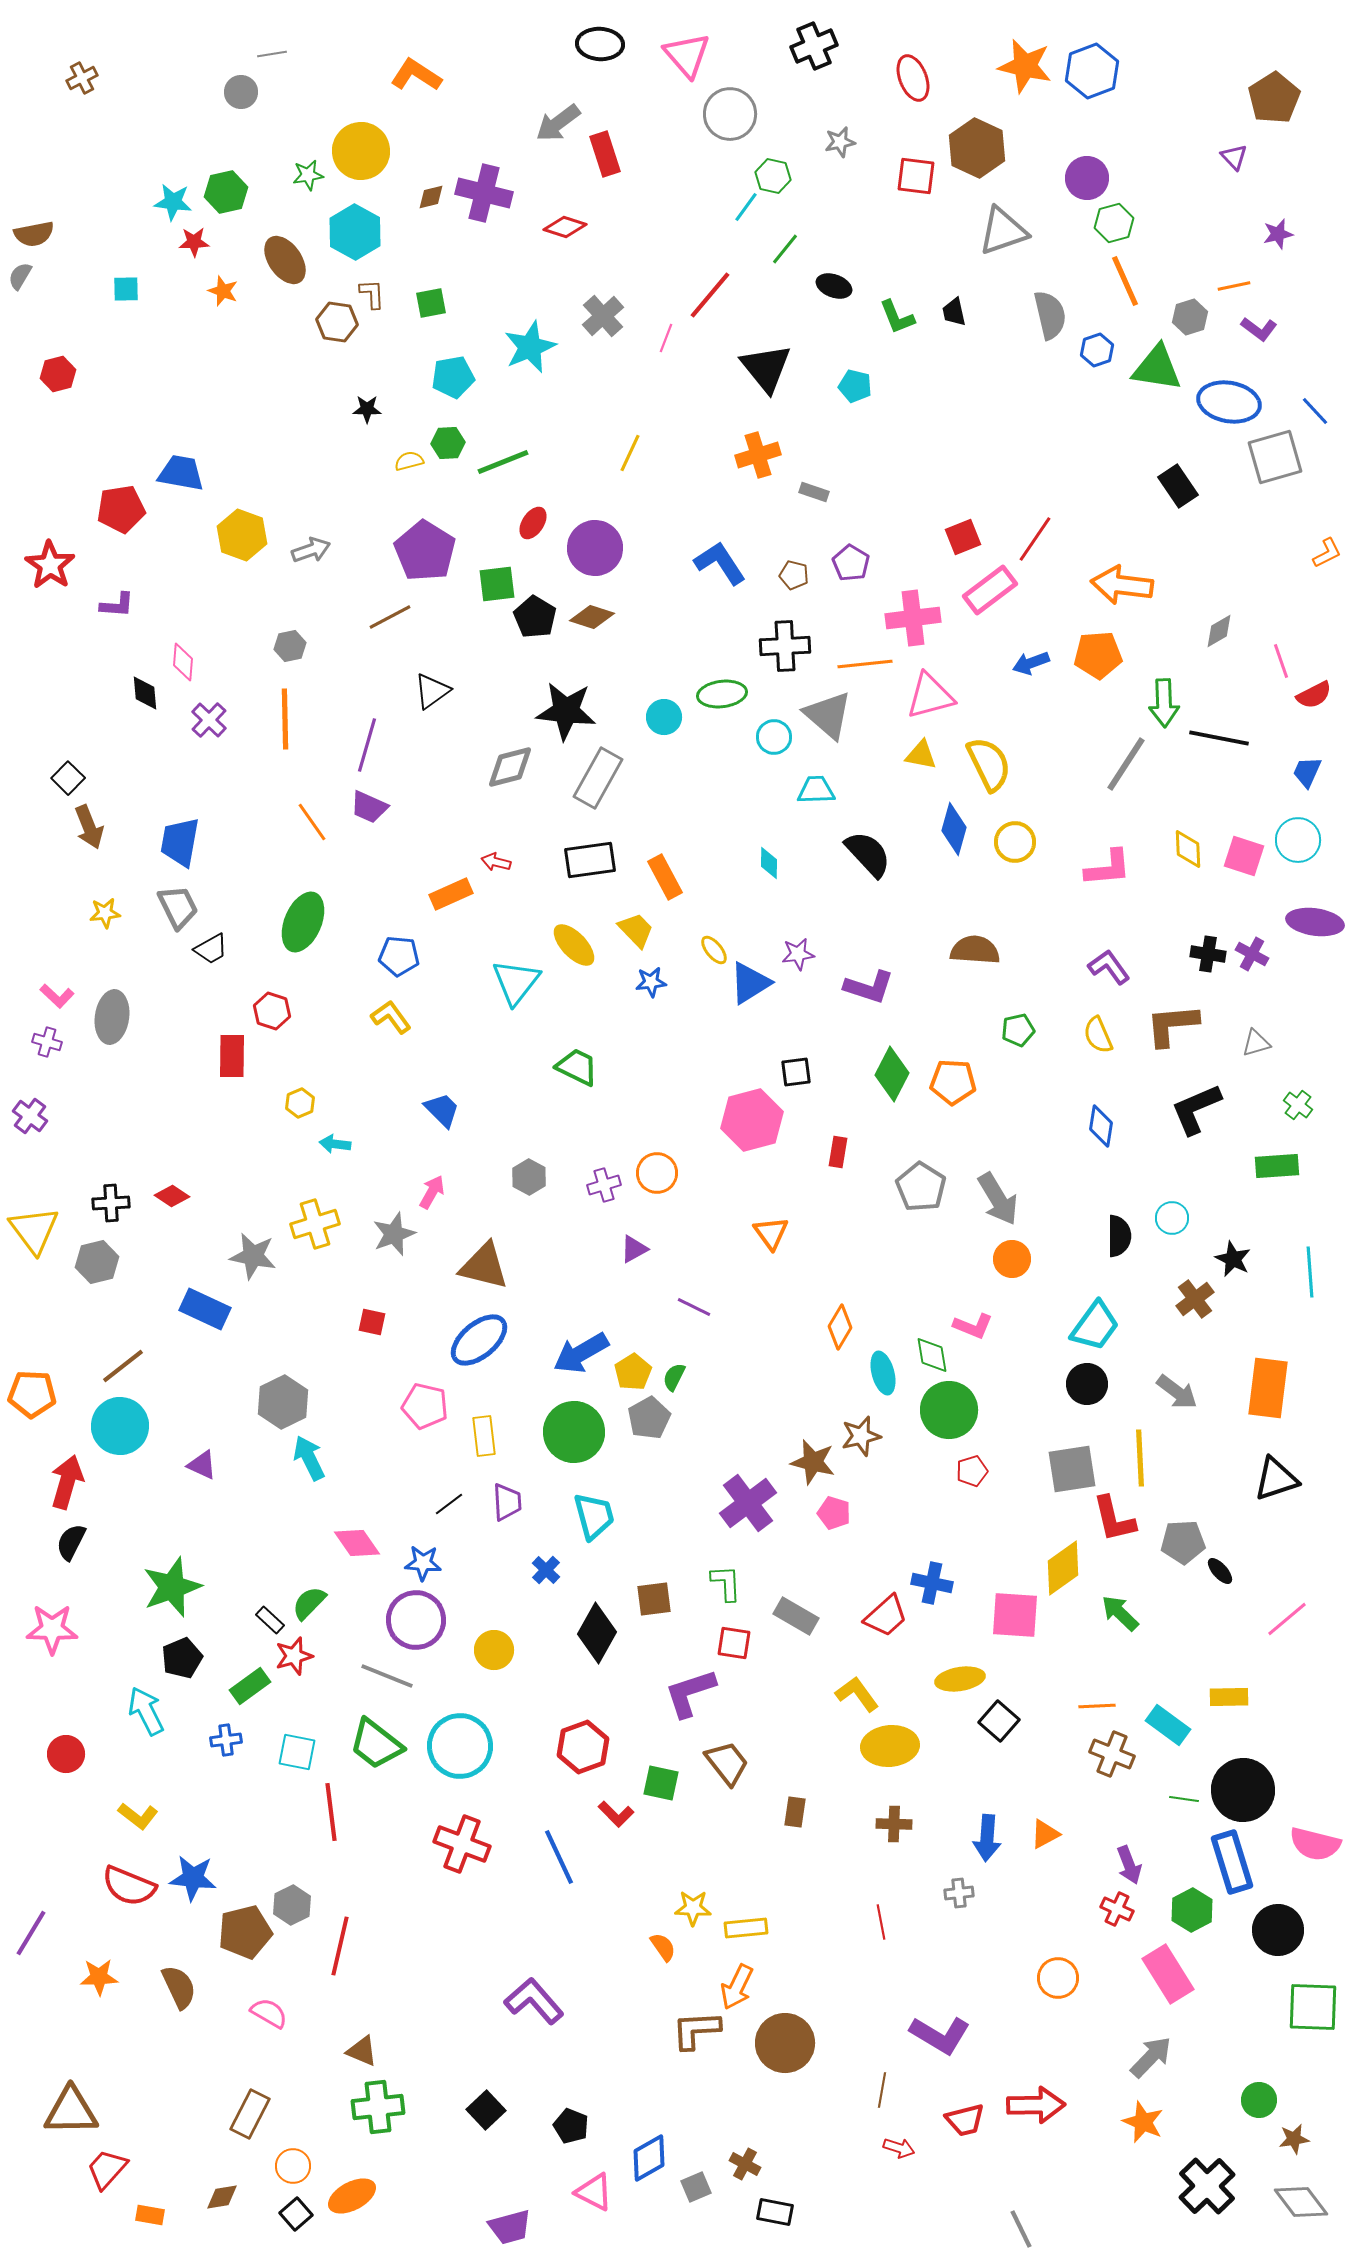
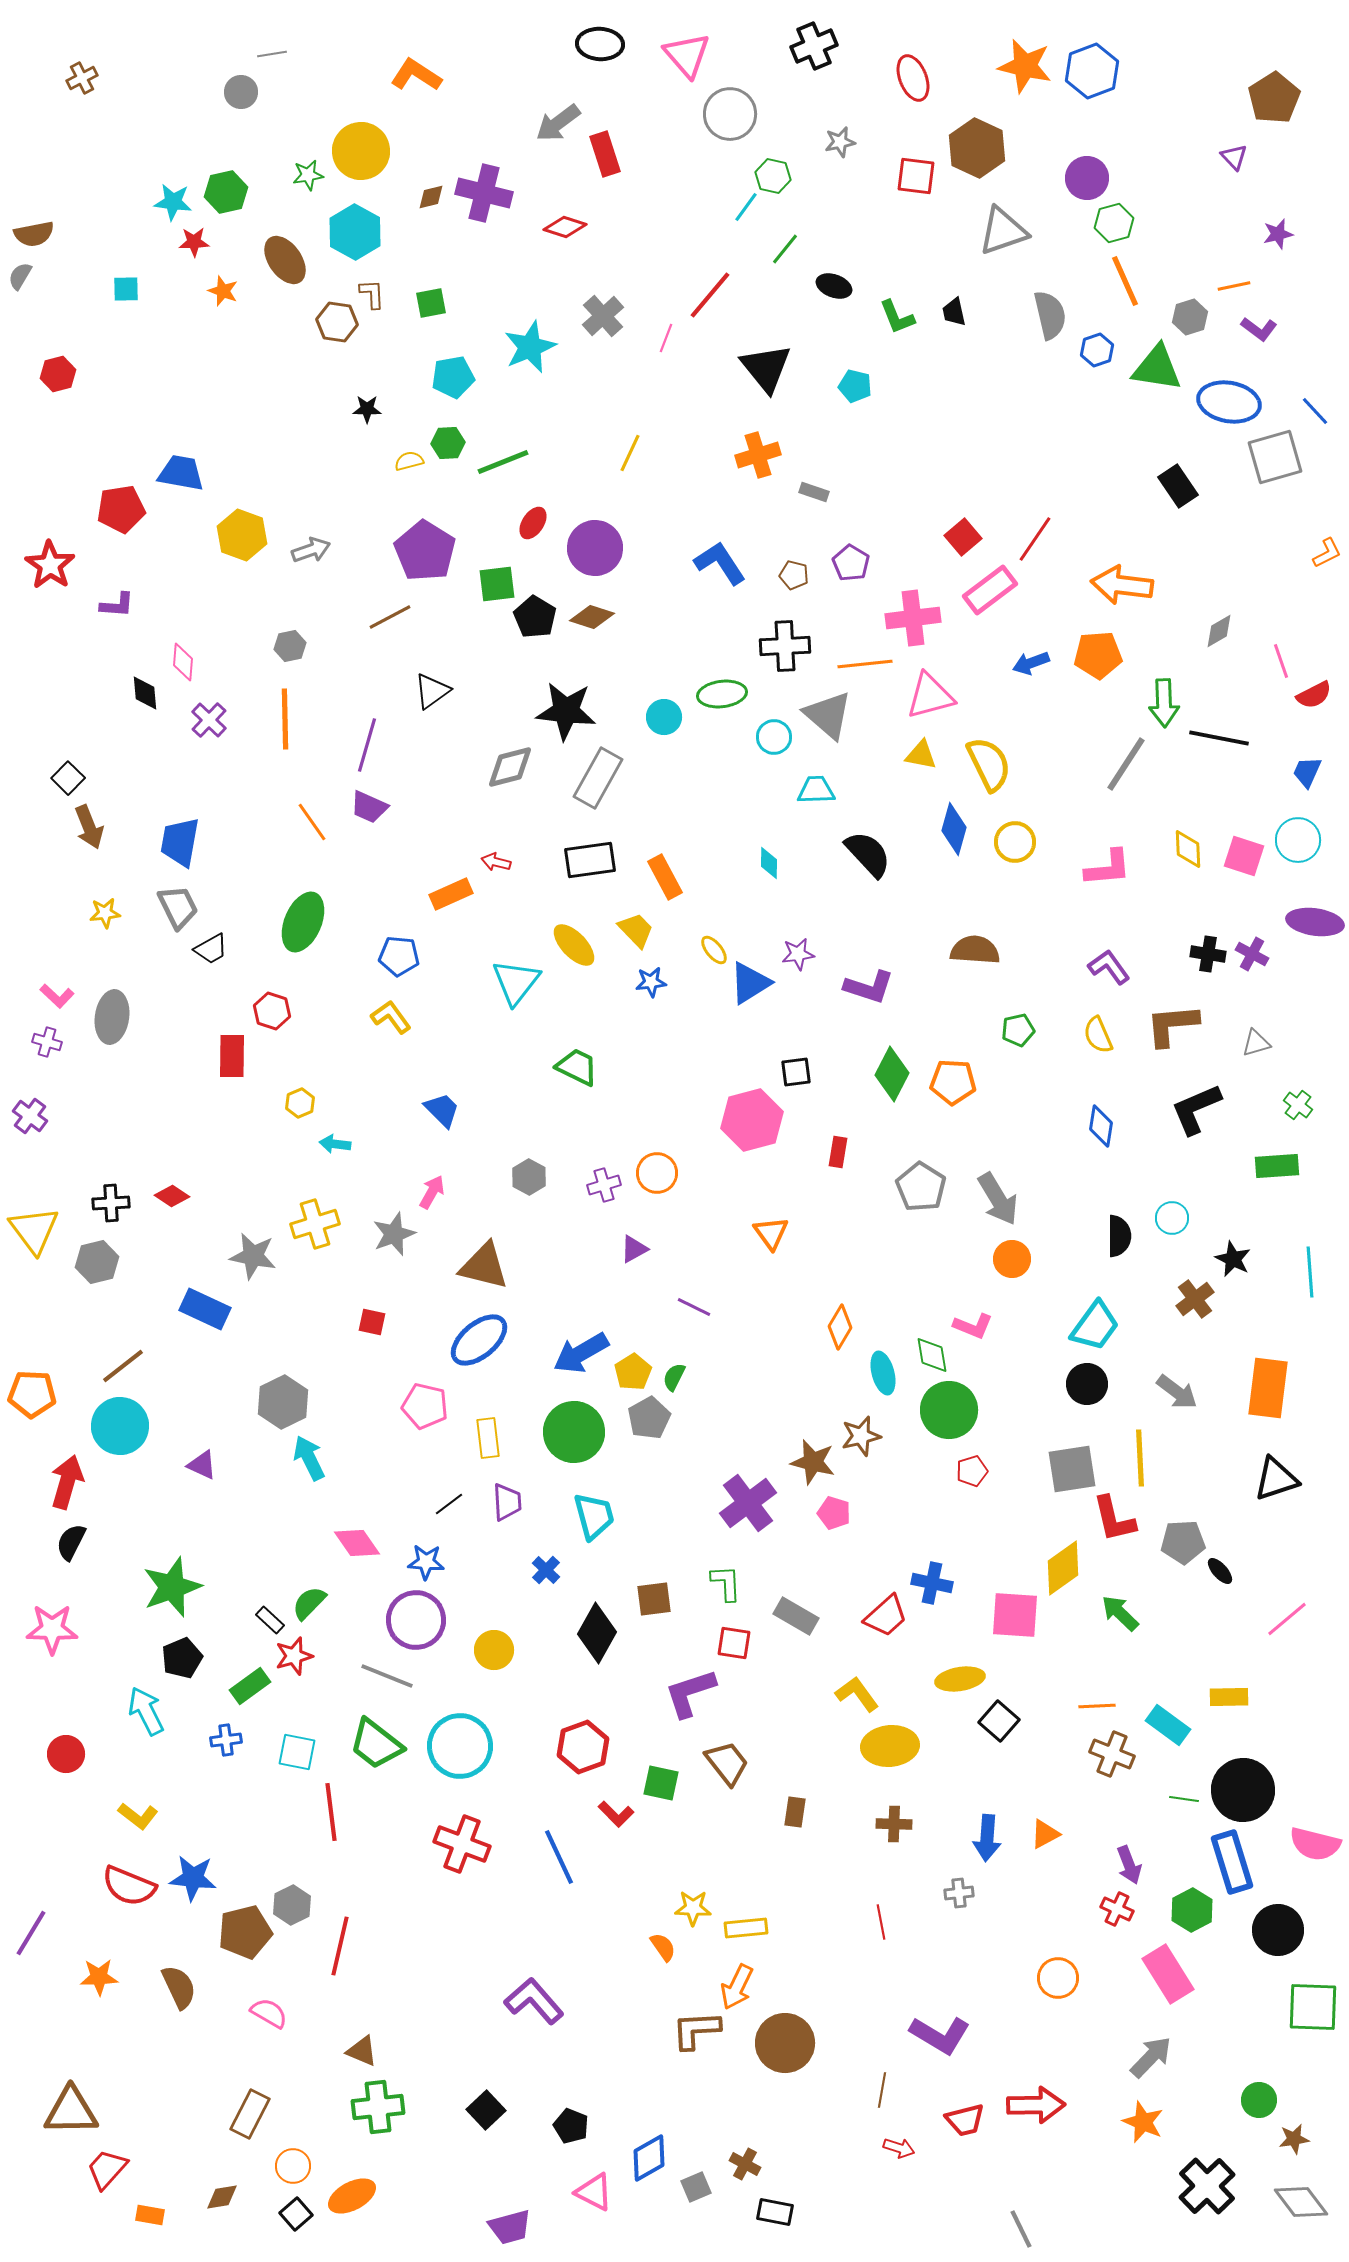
red square at (963, 537): rotated 18 degrees counterclockwise
yellow rectangle at (484, 1436): moved 4 px right, 2 px down
blue star at (423, 1563): moved 3 px right, 1 px up
